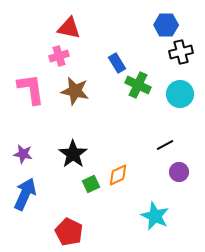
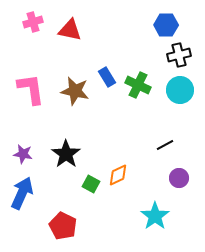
red triangle: moved 1 px right, 2 px down
black cross: moved 2 px left, 3 px down
pink cross: moved 26 px left, 34 px up
blue rectangle: moved 10 px left, 14 px down
cyan circle: moved 4 px up
black star: moved 7 px left
purple circle: moved 6 px down
green square: rotated 36 degrees counterclockwise
blue arrow: moved 3 px left, 1 px up
cyan star: rotated 12 degrees clockwise
red pentagon: moved 6 px left, 6 px up
